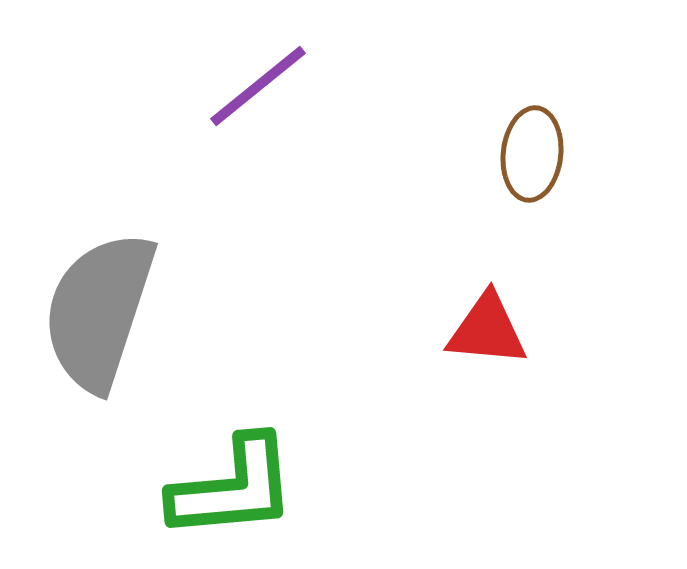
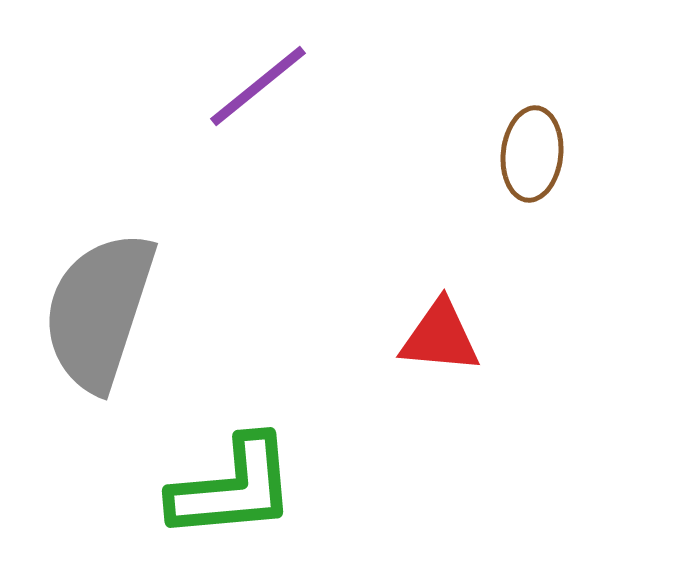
red triangle: moved 47 px left, 7 px down
